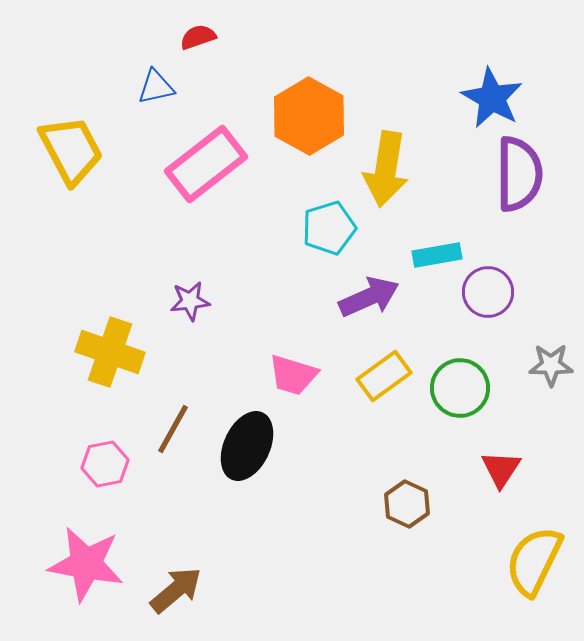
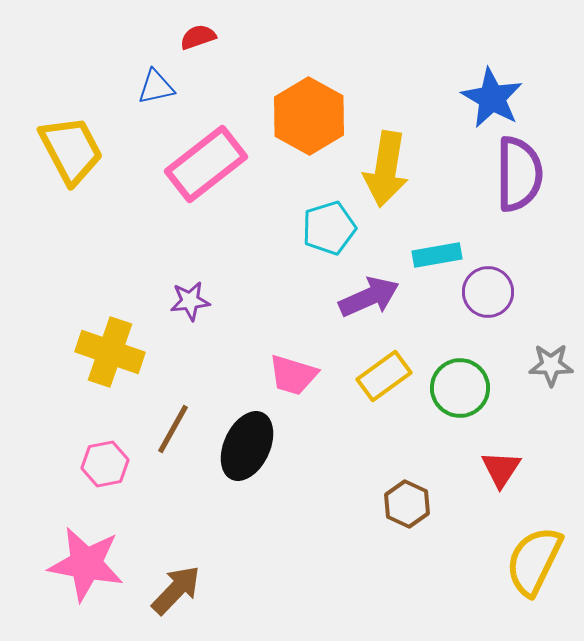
brown arrow: rotated 6 degrees counterclockwise
